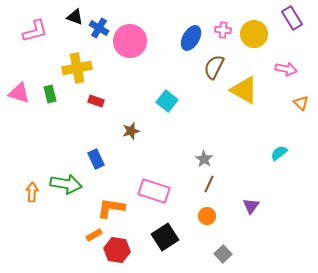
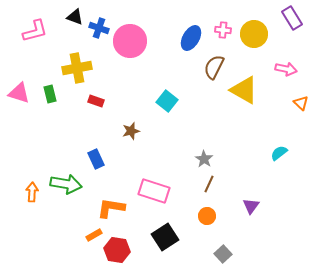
blue cross: rotated 12 degrees counterclockwise
